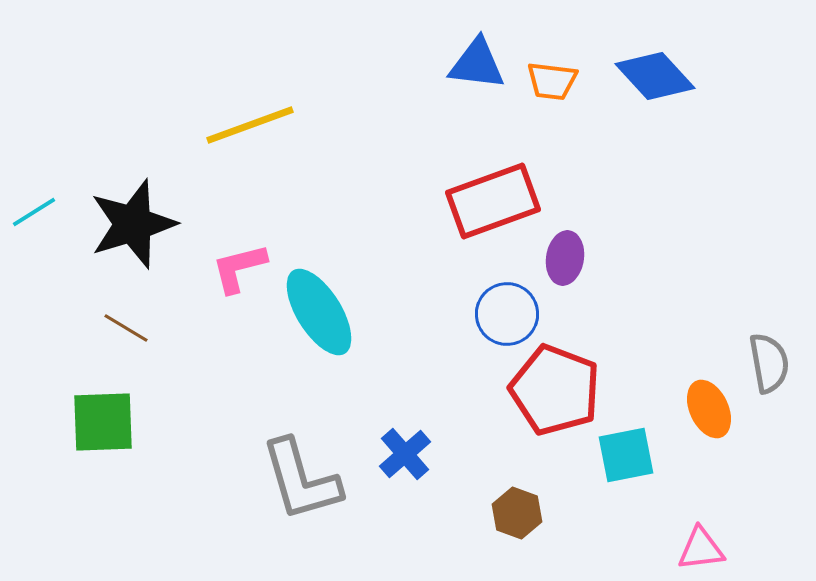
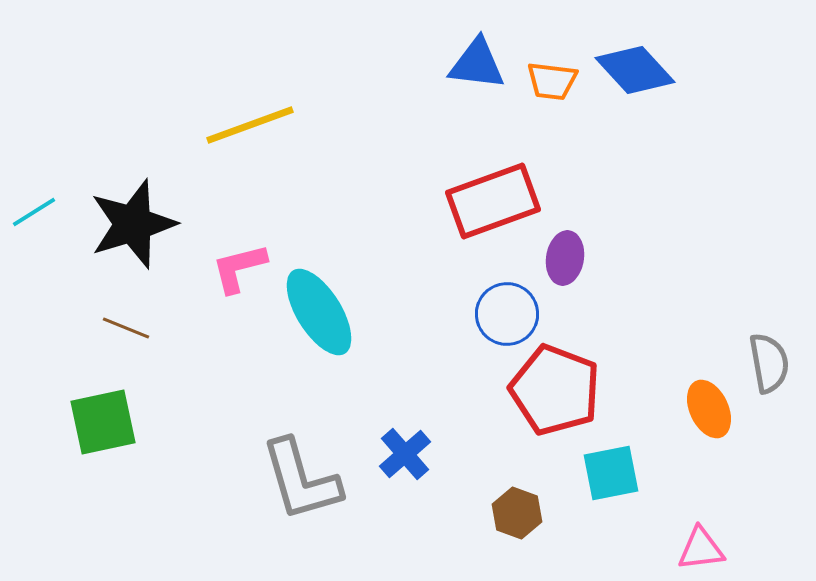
blue diamond: moved 20 px left, 6 px up
brown line: rotated 9 degrees counterclockwise
green square: rotated 10 degrees counterclockwise
cyan square: moved 15 px left, 18 px down
